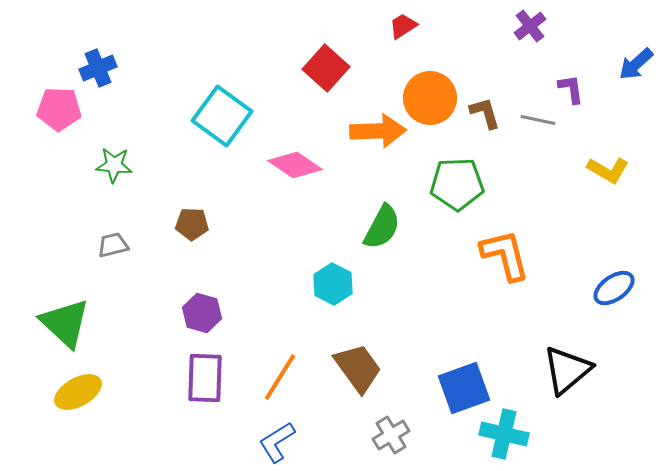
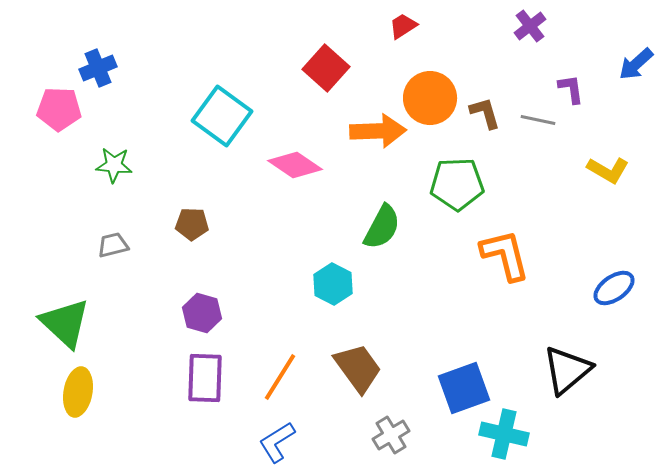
yellow ellipse: rotated 51 degrees counterclockwise
